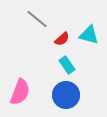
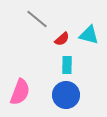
cyan rectangle: rotated 36 degrees clockwise
